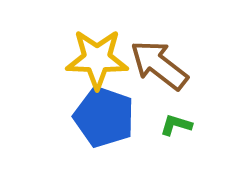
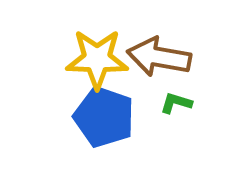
brown arrow: moved 8 px up; rotated 28 degrees counterclockwise
green L-shape: moved 22 px up
